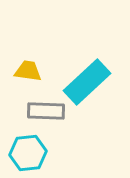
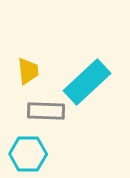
yellow trapezoid: rotated 76 degrees clockwise
cyan hexagon: moved 1 px down; rotated 6 degrees clockwise
